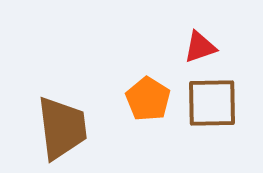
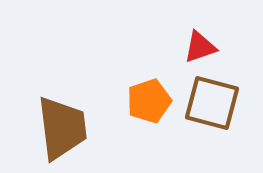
orange pentagon: moved 1 px right, 2 px down; rotated 21 degrees clockwise
brown square: rotated 16 degrees clockwise
